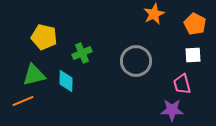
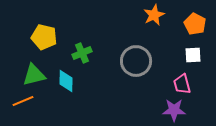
orange star: moved 1 px down
purple star: moved 2 px right
